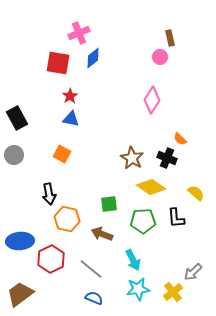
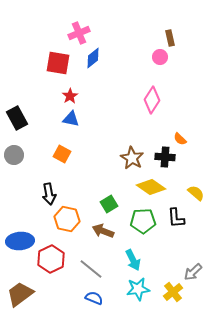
black cross: moved 2 px left, 1 px up; rotated 18 degrees counterclockwise
green square: rotated 24 degrees counterclockwise
brown arrow: moved 1 px right, 3 px up
